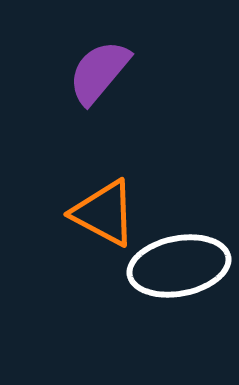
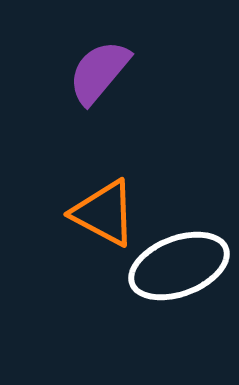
white ellipse: rotated 10 degrees counterclockwise
